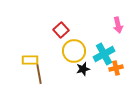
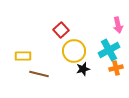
cyan cross: moved 5 px right, 4 px up
yellow rectangle: moved 7 px left, 4 px up
brown line: rotated 66 degrees counterclockwise
